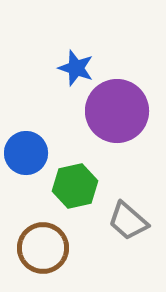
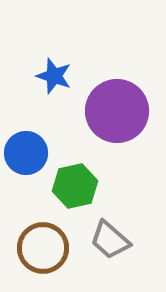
blue star: moved 22 px left, 8 px down
gray trapezoid: moved 18 px left, 19 px down
